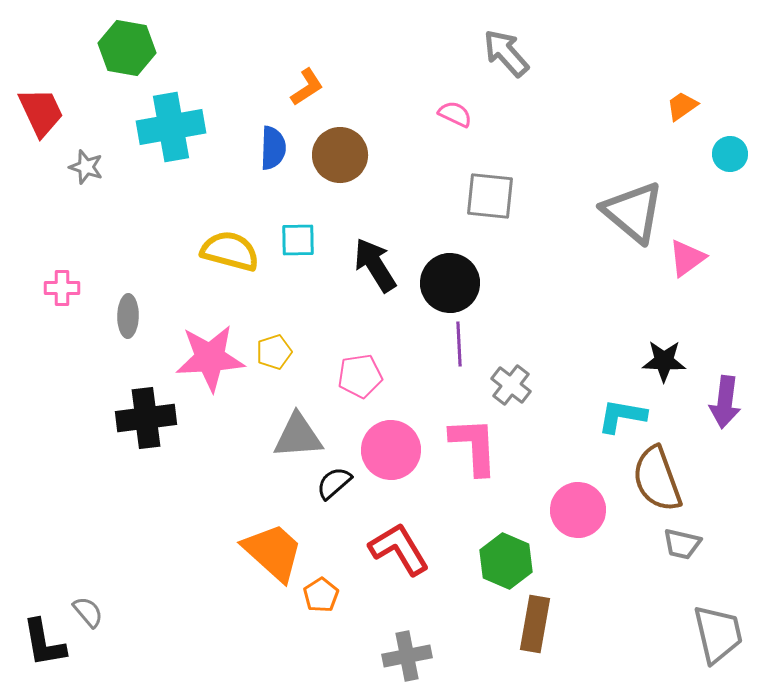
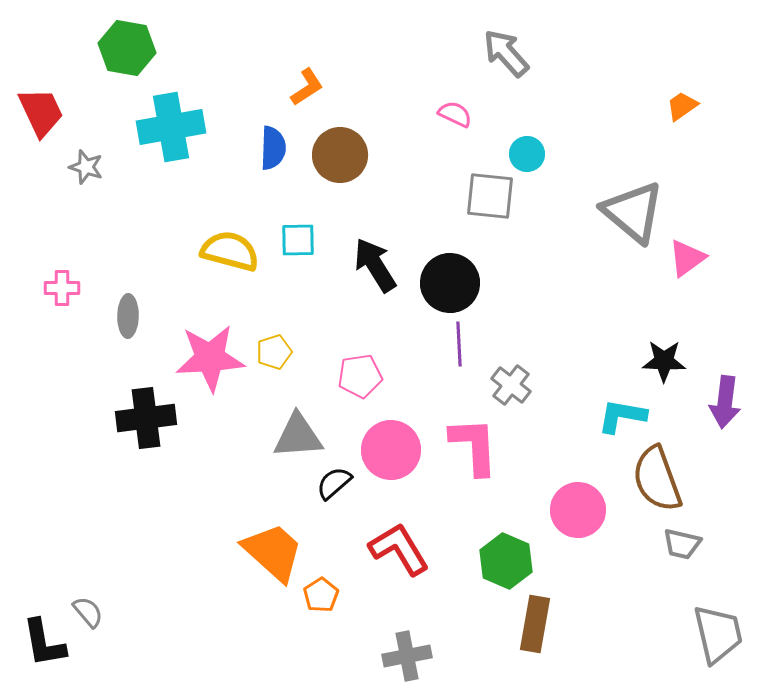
cyan circle at (730, 154): moved 203 px left
